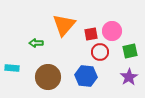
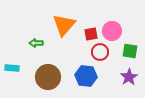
green square: rotated 21 degrees clockwise
